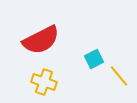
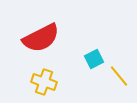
red semicircle: moved 2 px up
